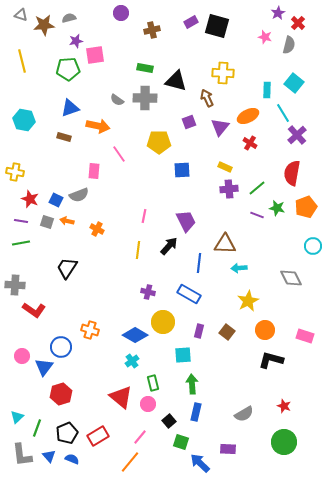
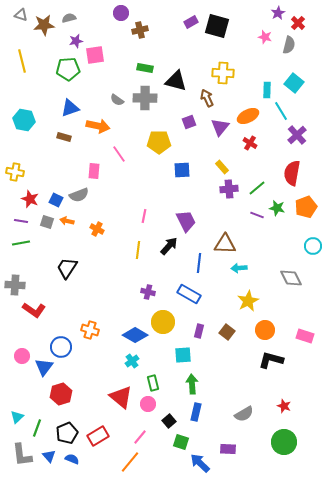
brown cross at (152, 30): moved 12 px left
cyan line at (283, 113): moved 2 px left, 2 px up
yellow rectangle at (225, 167): moved 3 px left; rotated 24 degrees clockwise
